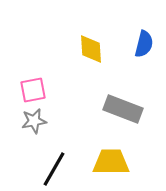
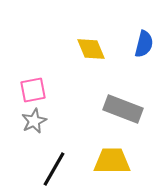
yellow diamond: rotated 20 degrees counterclockwise
gray star: rotated 15 degrees counterclockwise
yellow trapezoid: moved 1 px right, 1 px up
